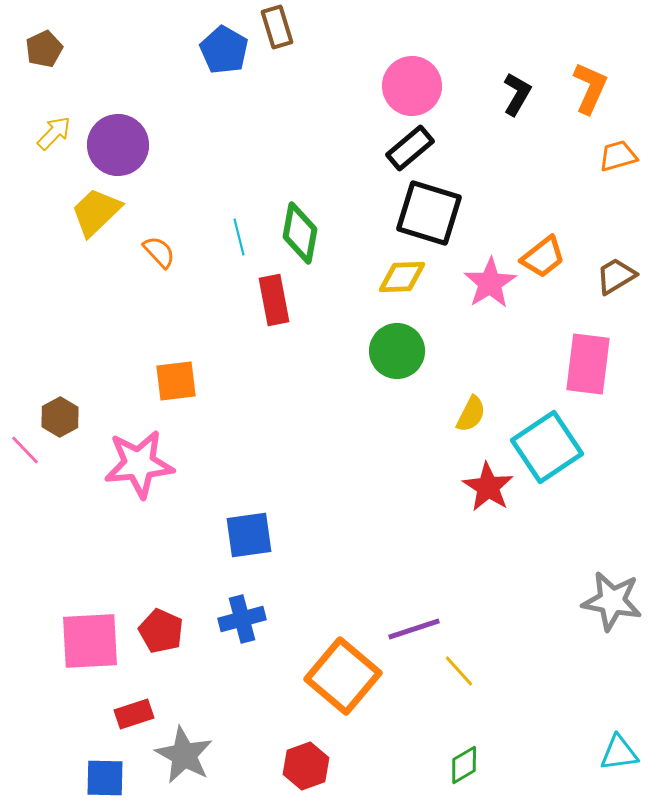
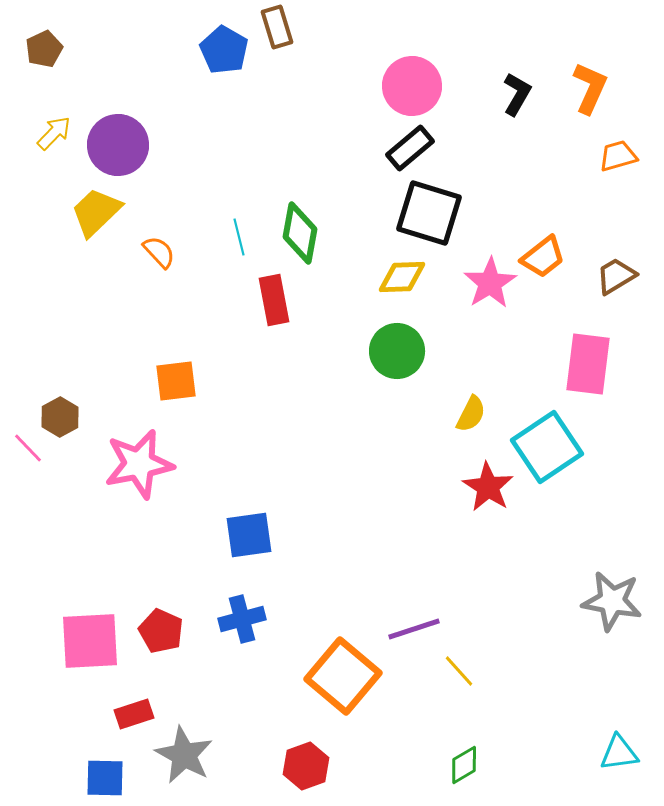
pink line at (25, 450): moved 3 px right, 2 px up
pink star at (139, 464): rotated 6 degrees counterclockwise
